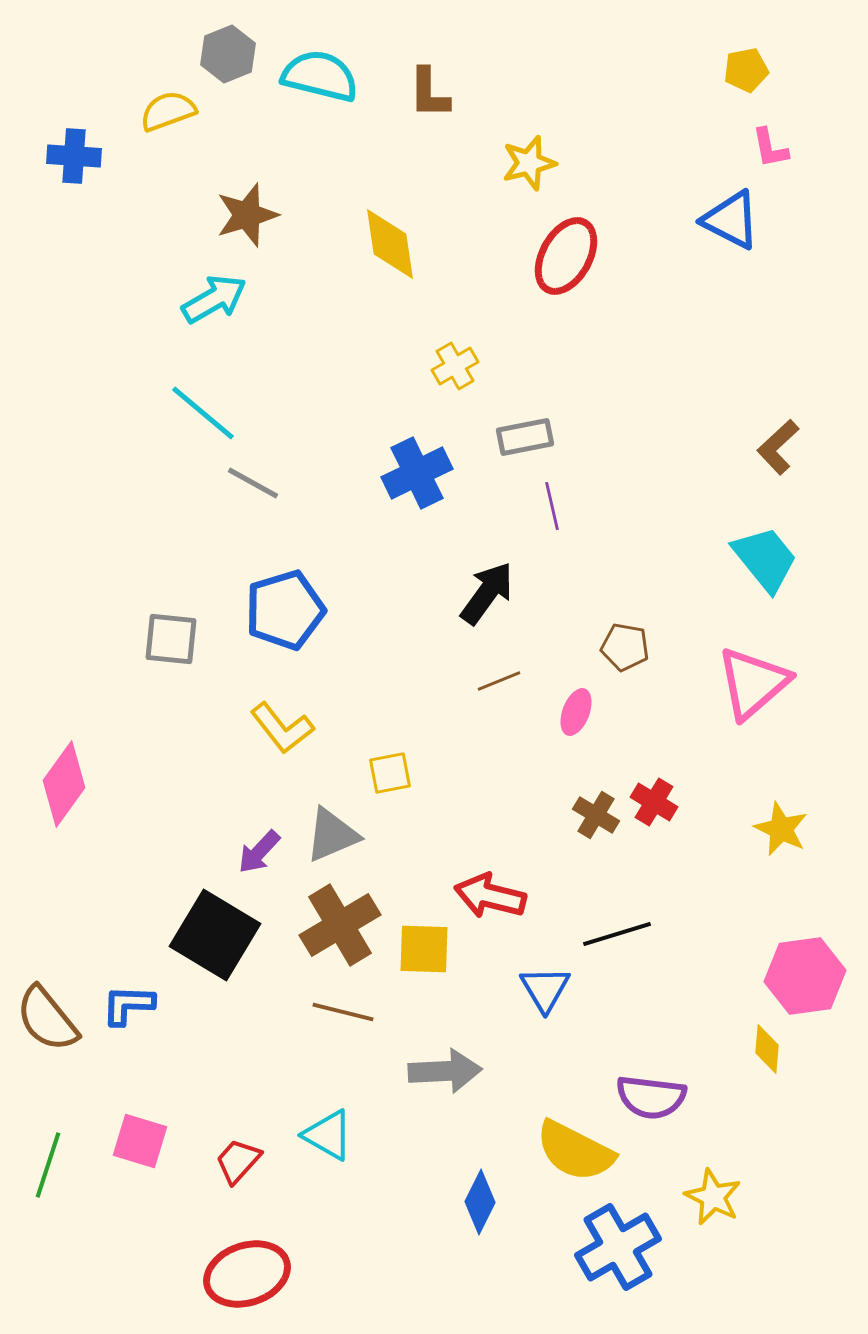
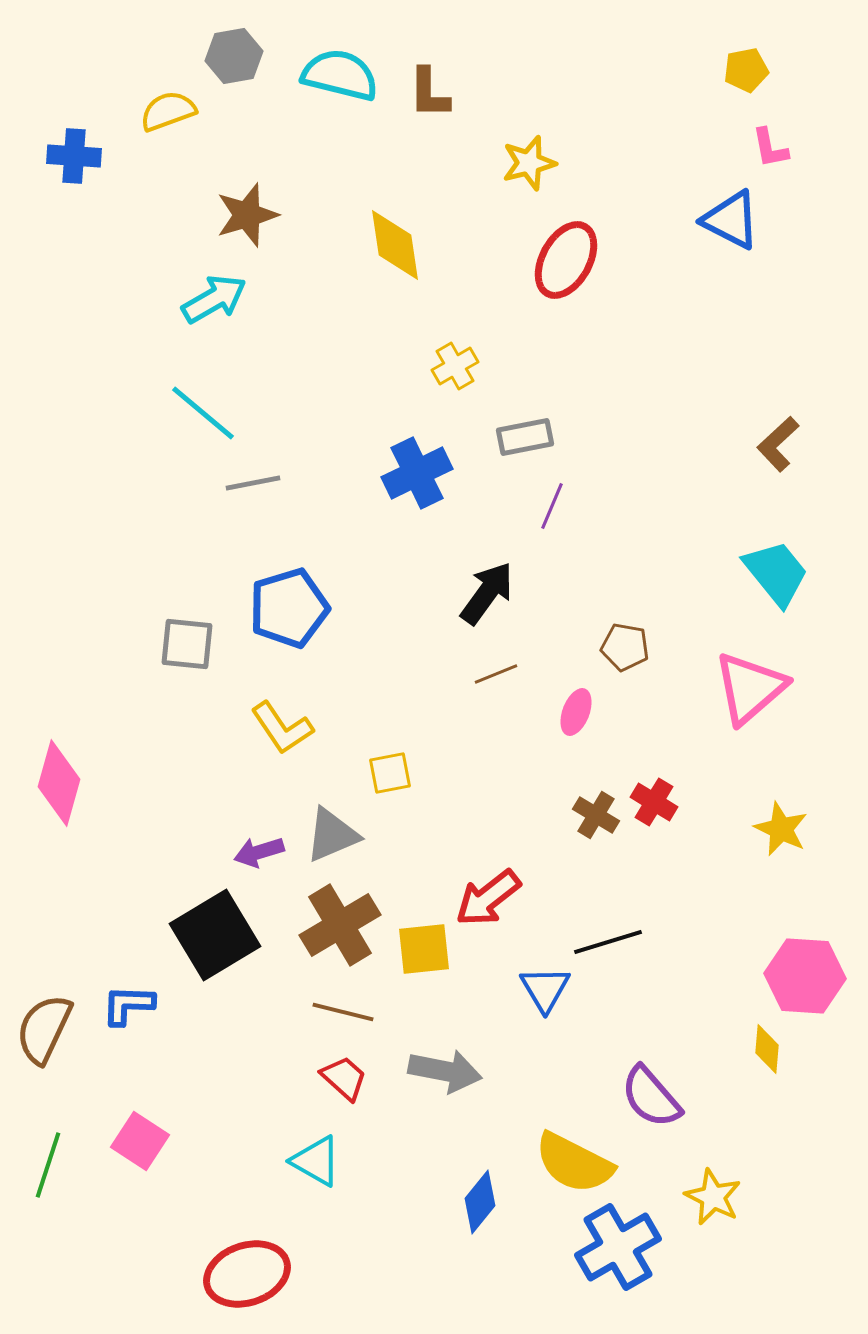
gray hexagon at (228, 54): moved 6 px right, 2 px down; rotated 12 degrees clockwise
cyan semicircle at (320, 76): moved 20 px right, 1 px up
yellow diamond at (390, 244): moved 5 px right, 1 px down
red ellipse at (566, 256): moved 4 px down
brown L-shape at (778, 447): moved 3 px up
gray line at (253, 483): rotated 40 degrees counterclockwise
purple line at (552, 506): rotated 36 degrees clockwise
cyan trapezoid at (765, 559): moved 11 px right, 14 px down
blue pentagon at (285, 610): moved 4 px right, 2 px up
gray square at (171, 639): moved 16 px right, 5 px down
brown line at (499, 681): moved 3 px left, 7 px up
pink triangle at (753, 683): moved 3 px left, 5 px down
yellow L-shape at (282, 728): rotated 4 degrees clockwise
pink diamond at (64, 784): moved 5 px left, 1 px up; rotated 20 degrees counterclockwise
purple arrow at (259, 852): rotated 30 degrees clockwise
red arrow at (490, 896): moved 2 px left, 2 px down; rotated 52 degrees counterclockwise
black line at (617, 934): moved 9 px left, 8 px down
black square at (215, 935): rotated 28 degrees clockwise
yellow square at (424, 949): rotated 8 degrees counterclockwise
pink hexagon at (805, 976): rotated 12 degrees clockwise
brown semicircle at (47, 1019): moved 3 px left, 10 px down; rotated 64 degrees clockwise
gray arrow at (445, 1071): rotated 14 degrees clockwise
purple semicircle at (651, 1097): rotated 42 degrees clockwise
cyan triangle at (328, 1135): moved 12 px left, 26 px down
pink square at (140, 1141): rotated 16 degrees clockwise
yellow semicircle at (575, 1151): moved 1 px left, 12 px down
red trapezoid at (238, 1161): moved 106 px right, 83 px up; rotated 90 degrees clockwise
blue diamond at (480, 1202): rotated 12 degrees clockwise
